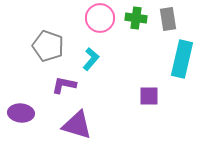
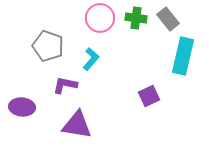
gray rectangle: rotated 30 degrees counterclockwise
cyan rectangle: moved 1 px right, 3 px up
purple L-shape: moved 1 px right
purple square: rotated 25 degrees counterclockwise
purple ellipse: moved 1 px right, 6 px up
purple triangle: rotated 8 degrees counterclockwise
